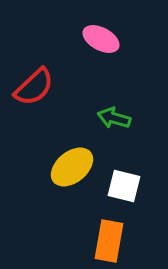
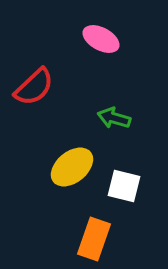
orange rectangle: moved 15 px left, 2 px up; rotated 9 degrees clockwise
